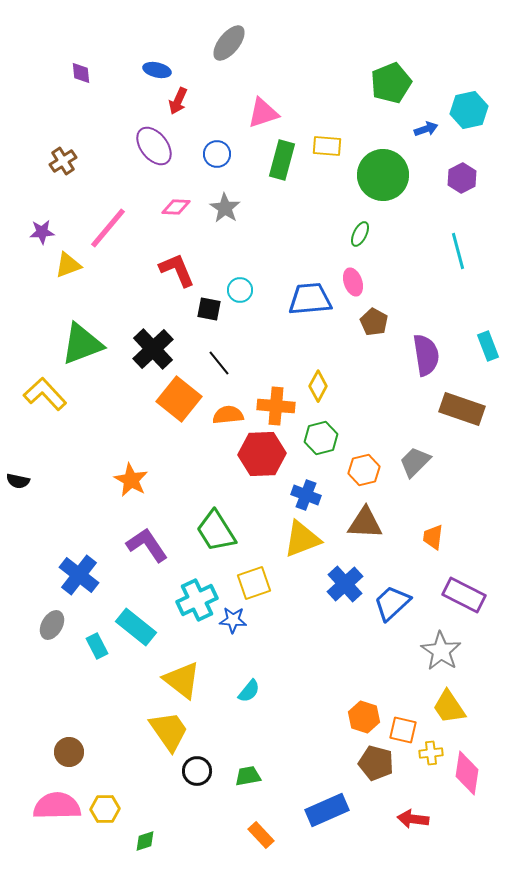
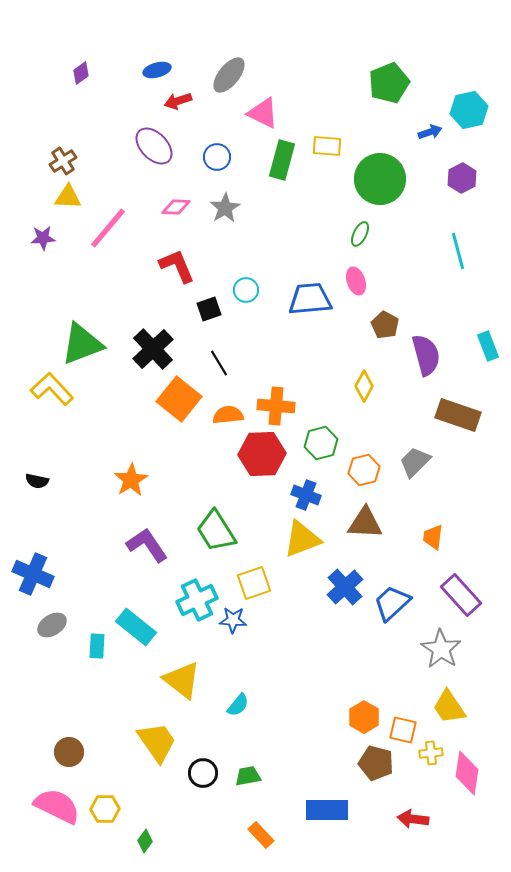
gray ellipse at (229, 43): moved 32 px down
blue ellipse at (157, 70): rotated 28 degrees counterclockwise
purple diamond at (81, 73): rotated 60 degrees clockwise
green pentagon at (391, 83): moved 2 px left
red arrow at (178, 101): rotated 48 degrees clockwise
pink triangle at (263, 113): rotated 44 degrees clockwise
blue arrow at (426, 129): moved 4 px right, 3 px down
purple ellipse at (154, 146): rotated 6 degrees counterclockwise
blue circle at (217, 154): moved 3 px down
green circle at (383, 175): moved 3 px left, 4 px down
gray star at (225, 208): rotated 8 degrees clockwise
purple star at (42, 232): moved 1 px right, 6 px down
yellow triangle at (68, 265): moved 68 px up; rotated 24 degrees clockwise
red L-shape at (177, 270): moved 4 px up
pink ellipse at (353, 282): moved 3 px right, 1 px up
cyan circle at (240, 290): moved 6 px right
black square at (209, 309): rotated 30 degrees counterclockwise
brown pentagon at (374, 322): moved 11 px right, 3 px down
purple semicircle at (426, 355): rotated 6 degrees counterclockwise
black line at (219, 363): rotated 8 degrees clockwise
yellow diamond at (318, 386): moved 46 px right
yellow L-shape at (45, 394): moved 7 px right, 5 px up
brown rectangle at (462, 409): moved 4 px left, 6 px down
green hexagon at (321, 438): moved 5 px down
orange star at (131, 480): rotated 12 degrees clockwise
black semicircle at (18, 481): moved 19 px right
blue cross at (79, 575): moved 46 px left, 1 px up; rotated 15 degrees counterclockwise
blue cross at (345, 584): moved 3 px down
purple rectangle at (464, 595): moved 3 px left; rotated 21 degrees clockwise
gray ellipse at (52, 625): rotated 28 degrees clockwise
cyan rectangle at (97, 646): rotated 30 degrees clockwise
gray star at (441, 651): moved 2 px up
cyan semicircle at (249, 691): moved 11 px left, 14 px down
orange hexagon at (364, 717): rotated 12 degrees clockwise
yellow trapezoid at (169, 731): moved 12 px left, 11 px down
black circle at (197, 771): moved 6 px right, 2 px down
pink semicircle at (57, 806): rotated 27 degrees clockwise
blue rectangle at (327, 810): rotated 24 degrees clockwise
green diamond at (145, 841): rotated 35 degrees counterclockwise
